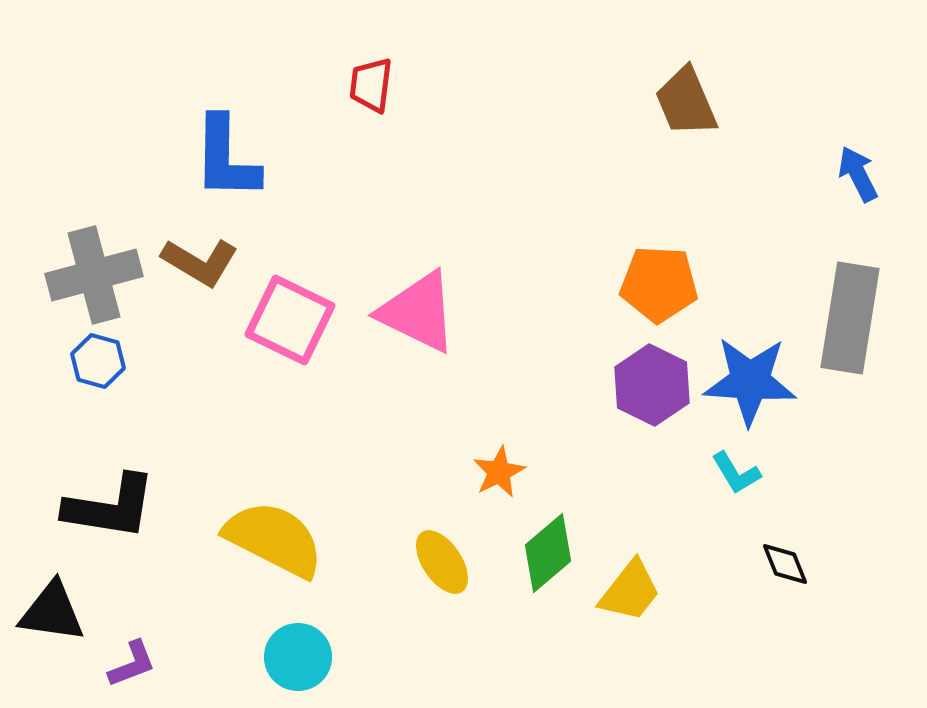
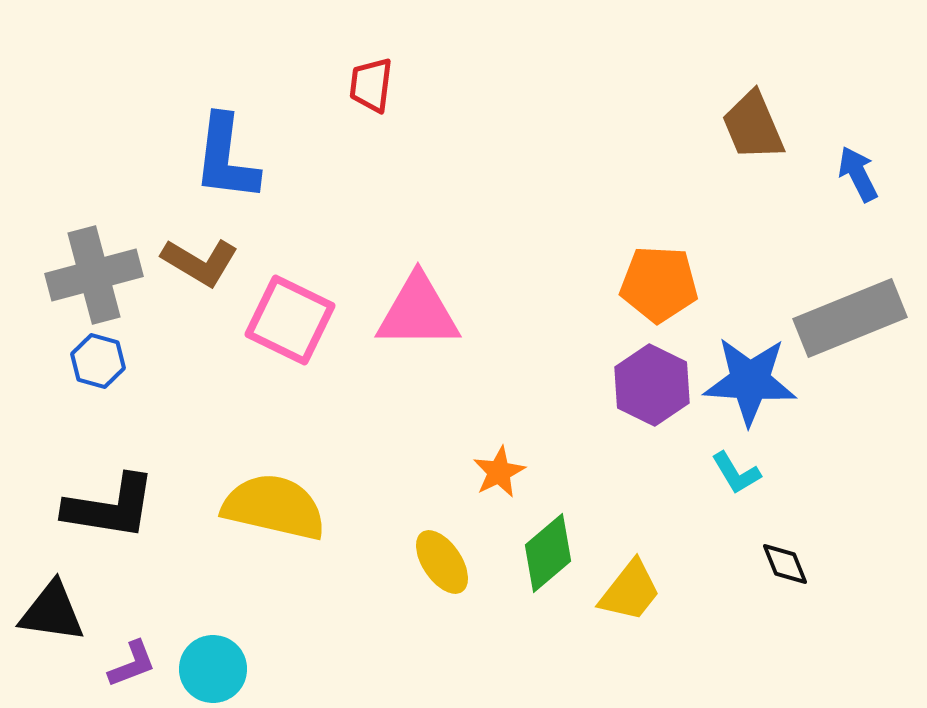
brown trapezoid: moved 67 px right, 24 px down
blue L-shape: rotated 6 degrees clockwise
pink triangle: rotated 26 degrees counterclockwise
gray rectangle: rotated 59 degrees clockwise
yellow semicircle: moved 32 px up; rotated 14 degrees counterclockwise
cyan circle: moved 85 px left, 12 px down
